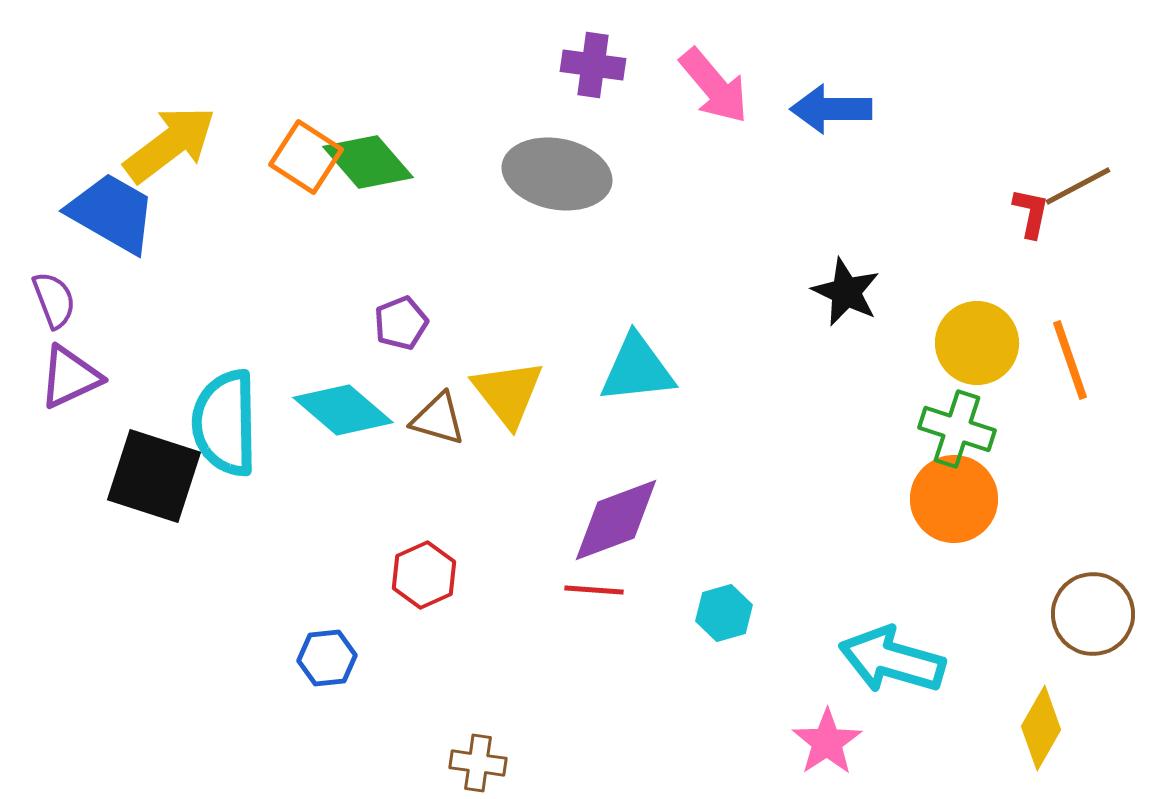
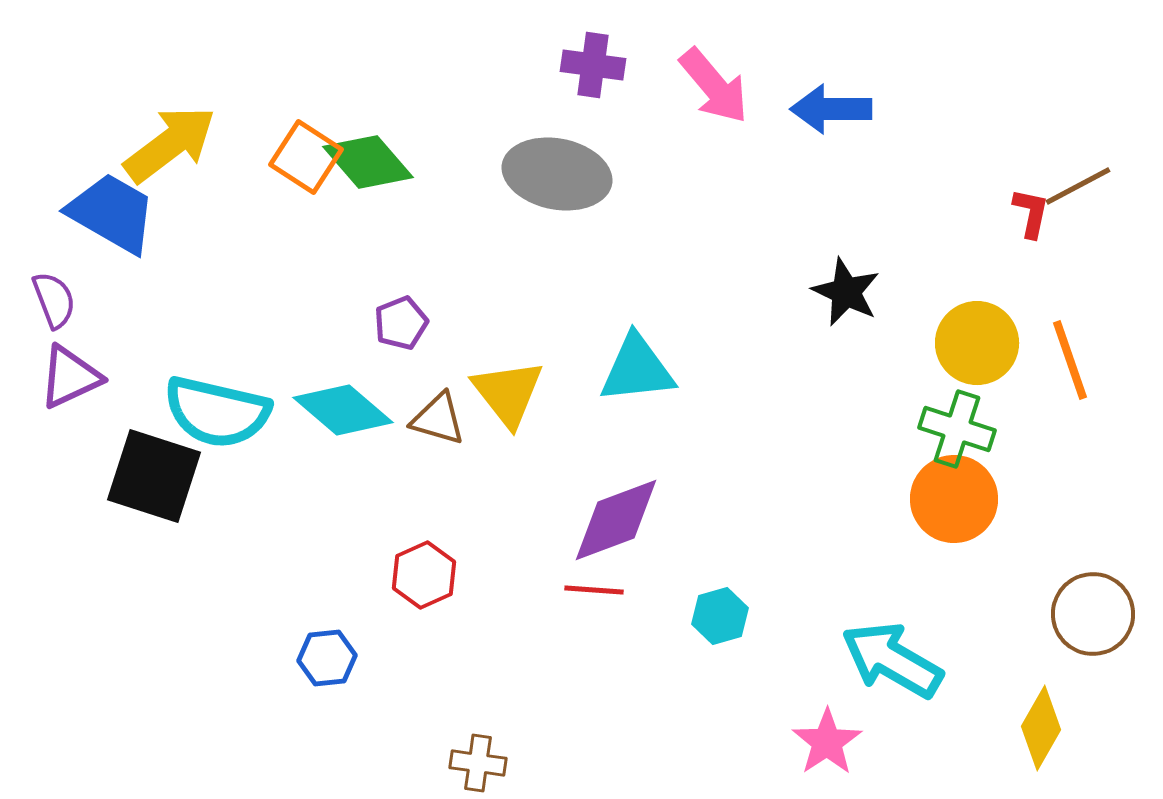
cyan semicircle: moved 8 px left, 11 px up; rotated 76 degrees counterclockwise
cyan hexagon: moved 4 px left, 3 px down
cyan arrow: rotated 14 degrees clockwise
